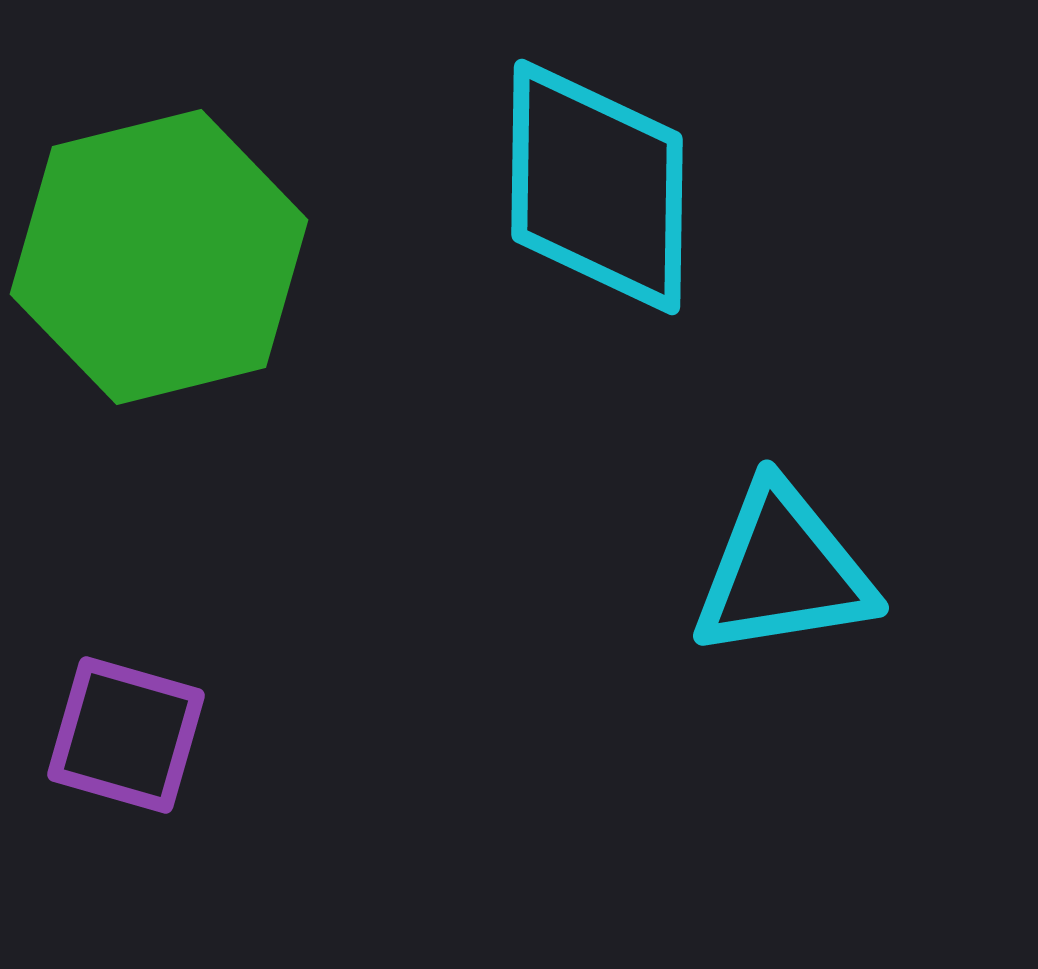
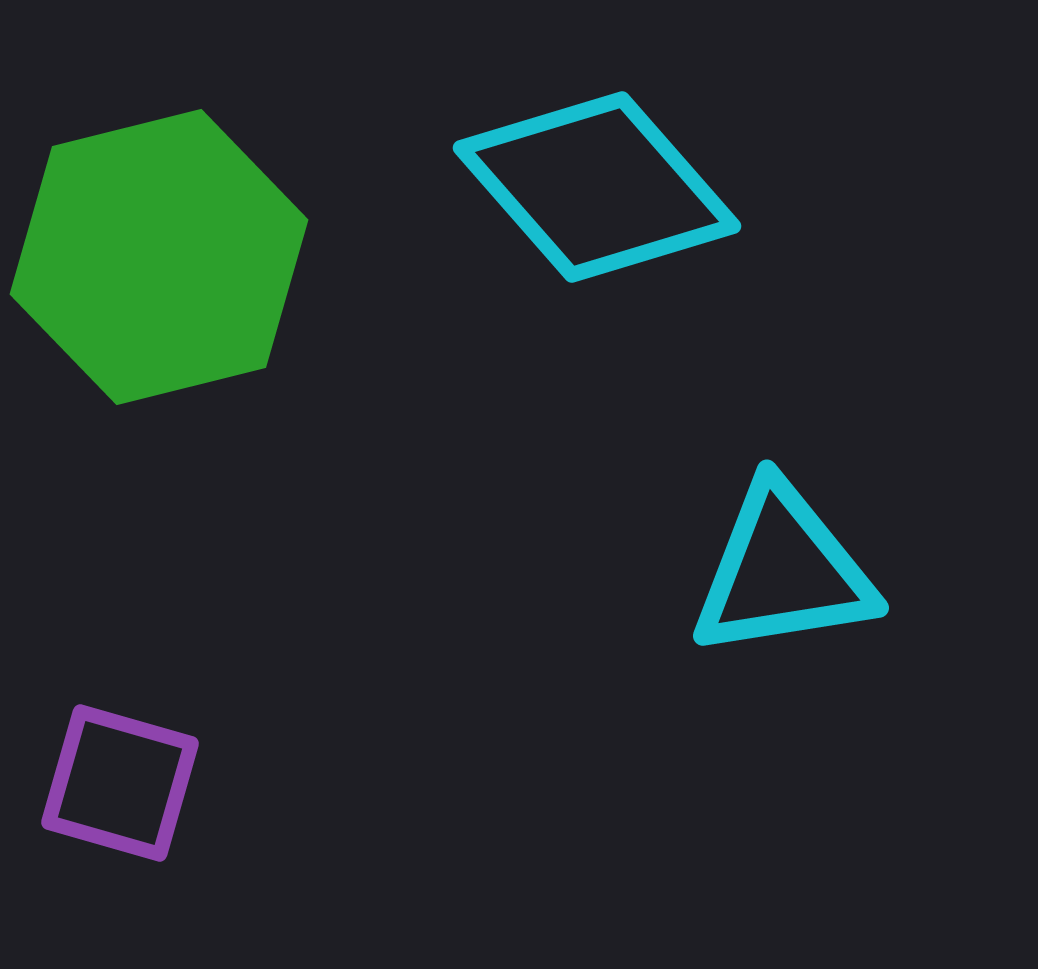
cyan diamond: rotated 42 degrees counterclockwise
purple square: moved 6 px left, 48 px down
